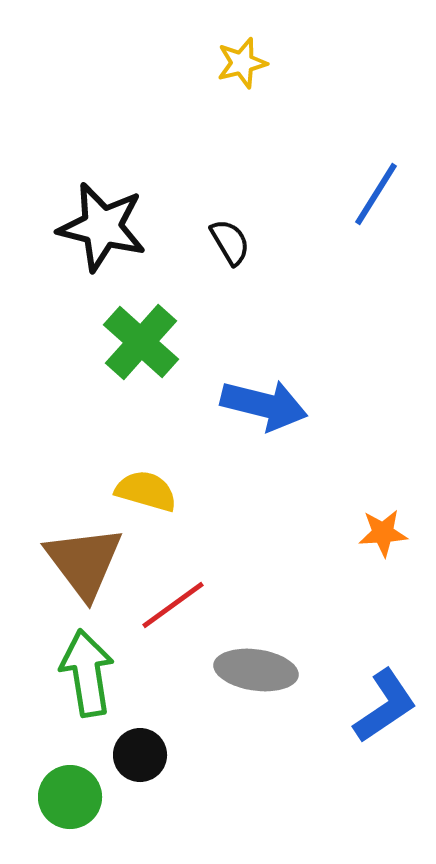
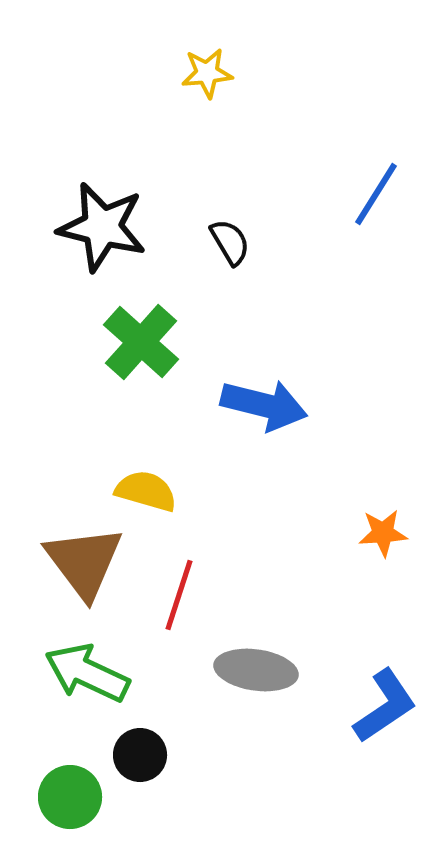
yellow star: moved 35 px left, 10 px down; rotated 9 degrees clockwise
red line: moved 6 px right, 10 px up; rotated 36 degrees counterclockwise
green arrow: rotated 56 degrees counterclockwise
